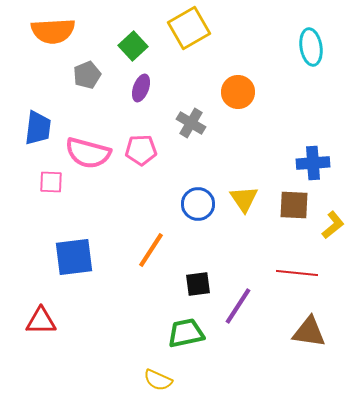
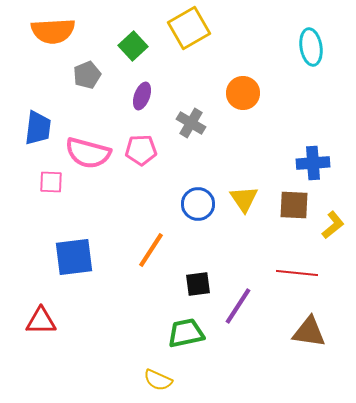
purple ellipse: moved 1 px right, 8 px down
orange circle: moved 5 px right, 1 px down
